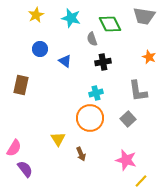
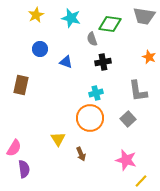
green diamond: rotated 55 degrees counterclockwise
blue triangle: moved 1 px right, 1 px down; rotated 16 degrees counterclockwise
purple semicircle: moved 1 px left; rotated 30 degrees clockwise
